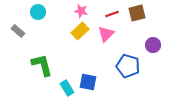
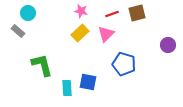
cyan circle: moved 10 px left, 1 px down
yellow rectangle: moved 2 px down
purple circle: moved 15 px right
blue pentagon: moved 4 px left, 2 px up
cyan rectangle: rotated 28 degrees clockwise
